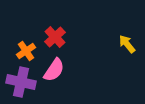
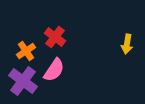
red cross: rotated 10 degrees counterclockwise
yellow arrow: rotated 132 degrees counterclockwise
purple cross: moved 2 px right, 1 px up; rotated 24 degrees clockwise
